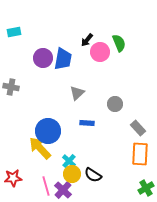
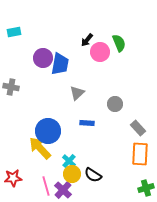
blue trapezoid: moved 3 px left, 5 px down
green cross: rotated 14 degrees clockwise
